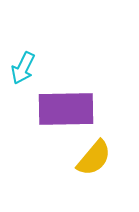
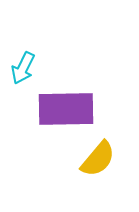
yellow semicircle: moved 4 px right, 1 px down
